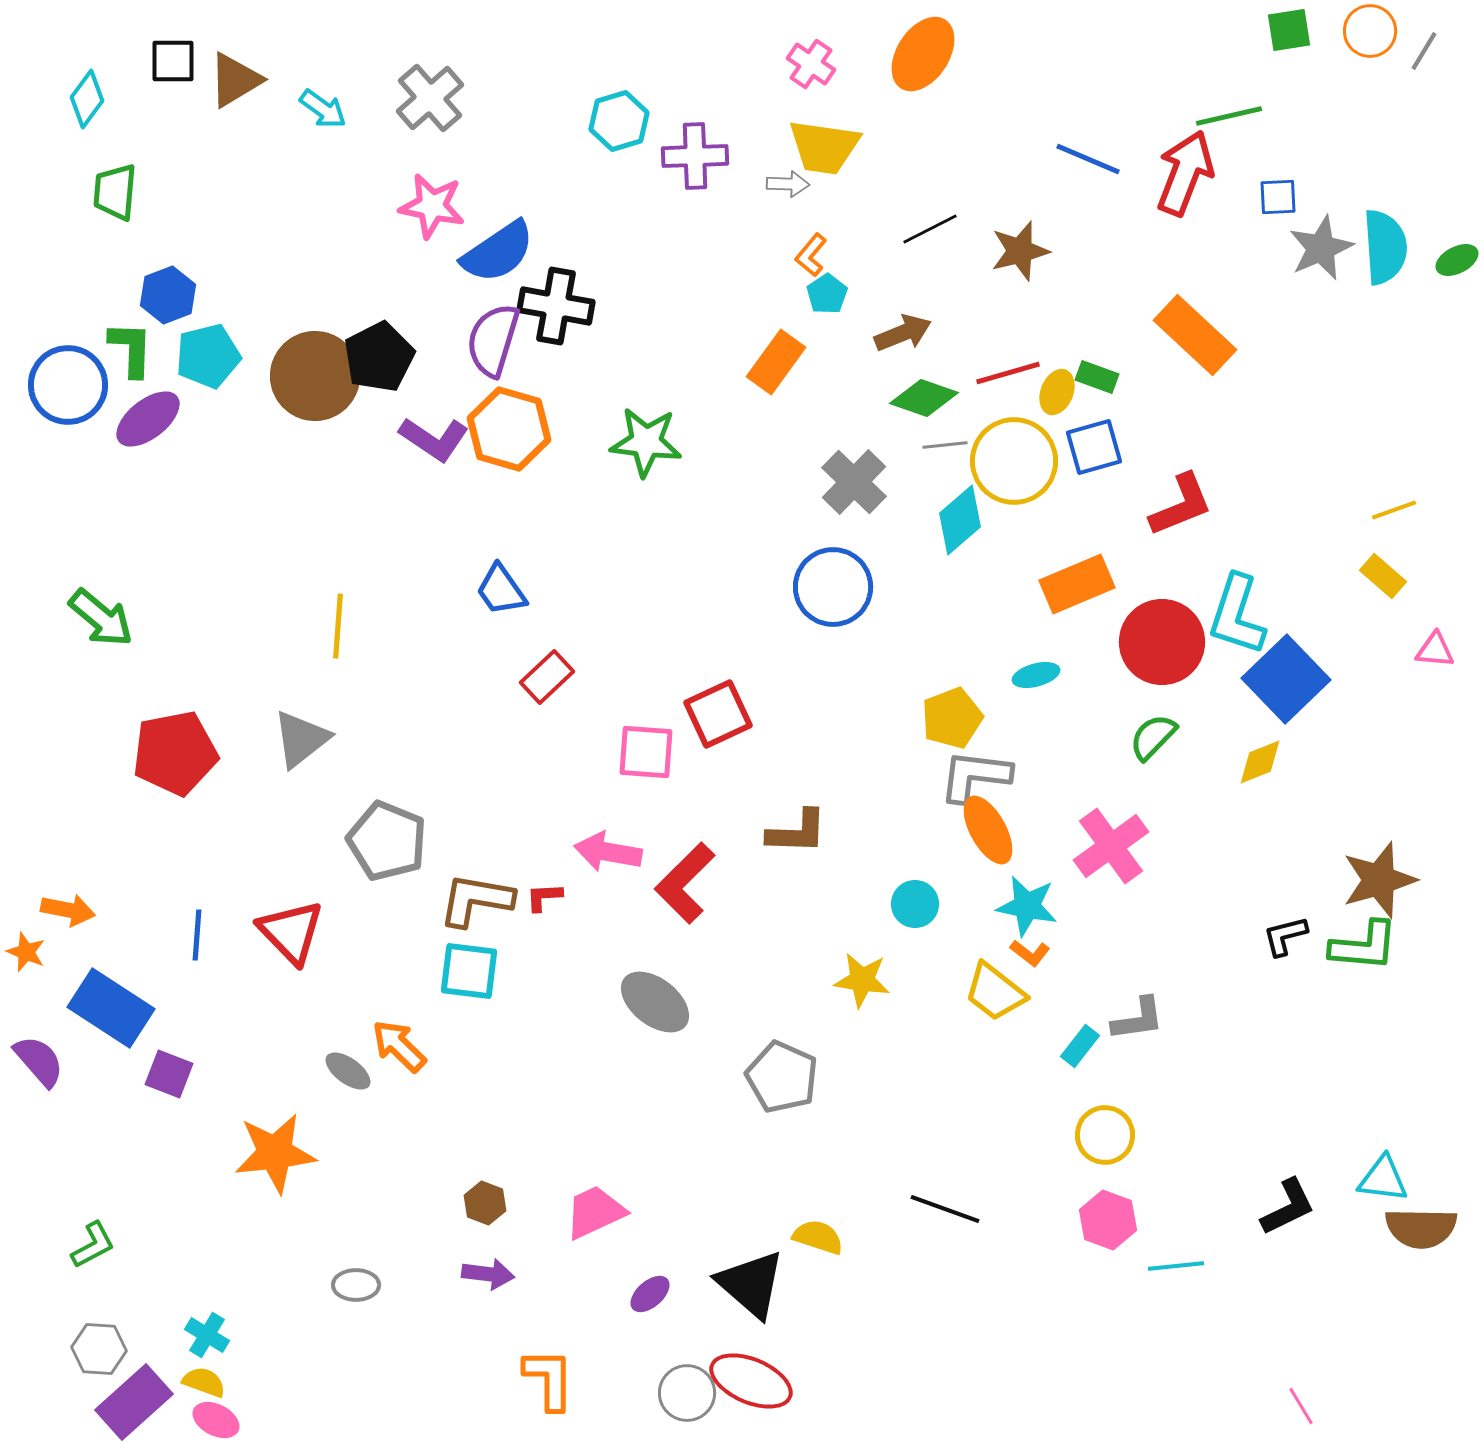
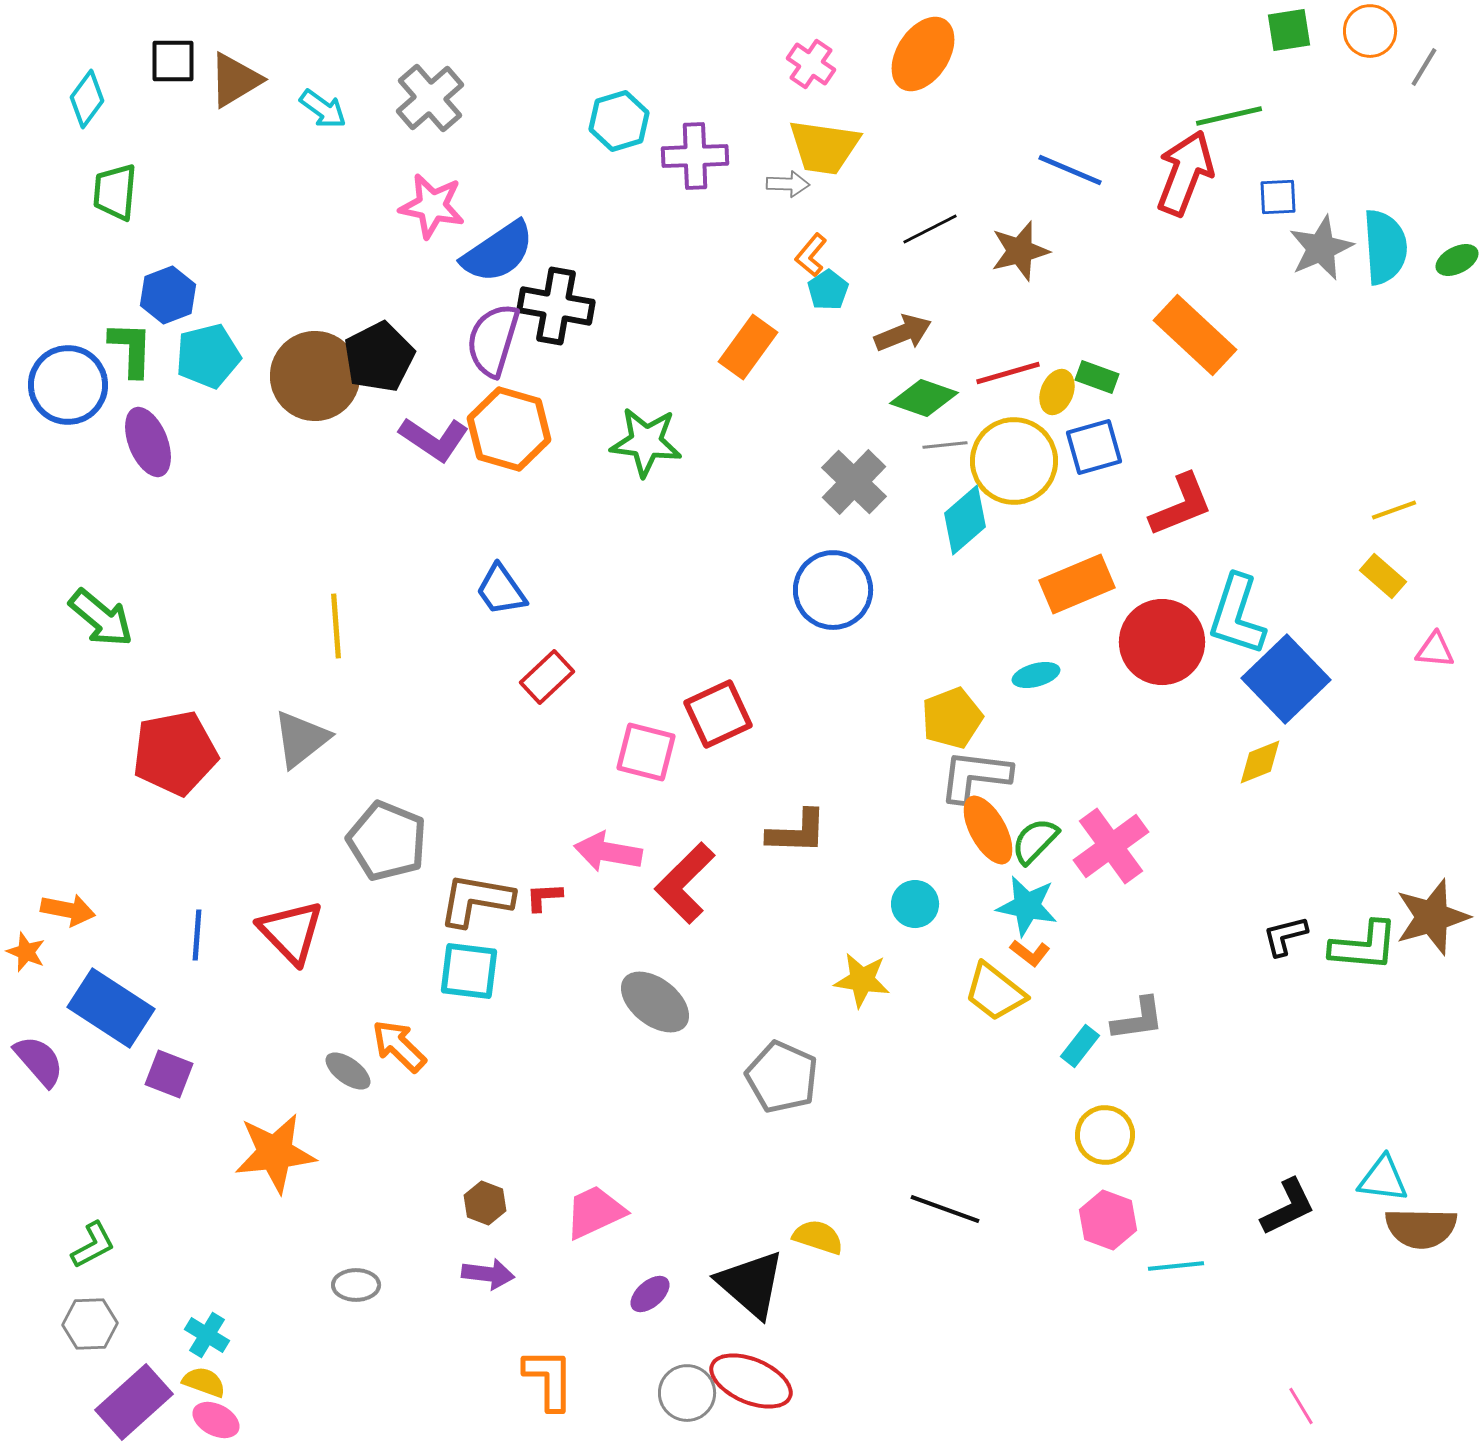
gray line at (1424, 51): moved 16 px down
blue line at (1088, 159): moved 18 px left, 11 px down
cyan pentagon at (827, 294): moved 1 px right, 4 px up
orange rectangle at (776, 362): moved 28 px left, 15 px up
purple ellipse at (148, 419): moved 23 px down; rotated 74 degrees counterclockwise
cyan diamond at (960, 520): moved 5 px right
blue circle at (833, 587): moved 3 px down
yellow line at (338, 626): moved 2 px left; rotated 8 degrees counterclockwise
green semicircle at (1153, 737): moved 118 px left, 104 px down
pink square at (646, 752): rotated 10 degrees clockwise
brown star at (1379, 880): moved 53 px right, 37 px down
gray hexagon at (99, 1349): moved 9 px left, 25 px up; rotated 6 degrees counterclockwise
